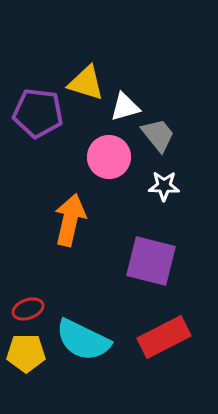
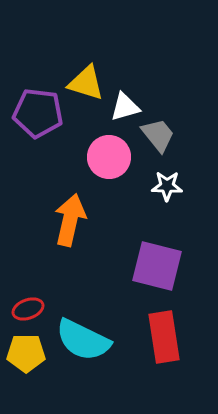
white star: moved 3 px right
purple square: moved 6 px right, 5 px down
red rectangle: rotated 72 degrees counterclockwise
